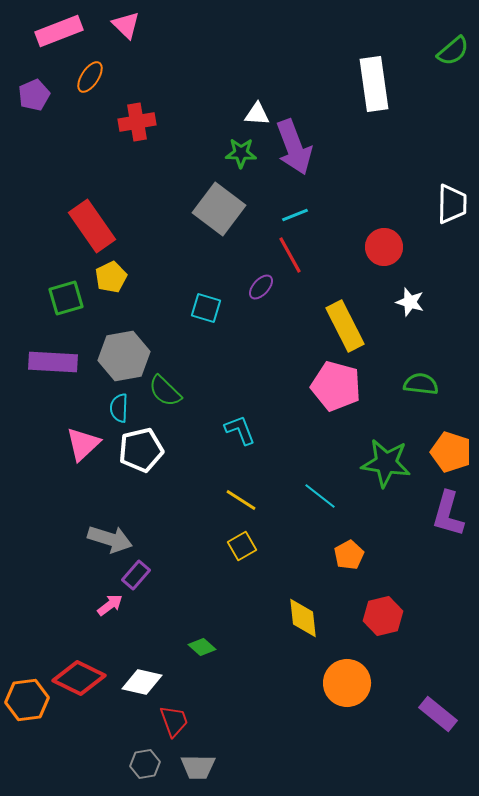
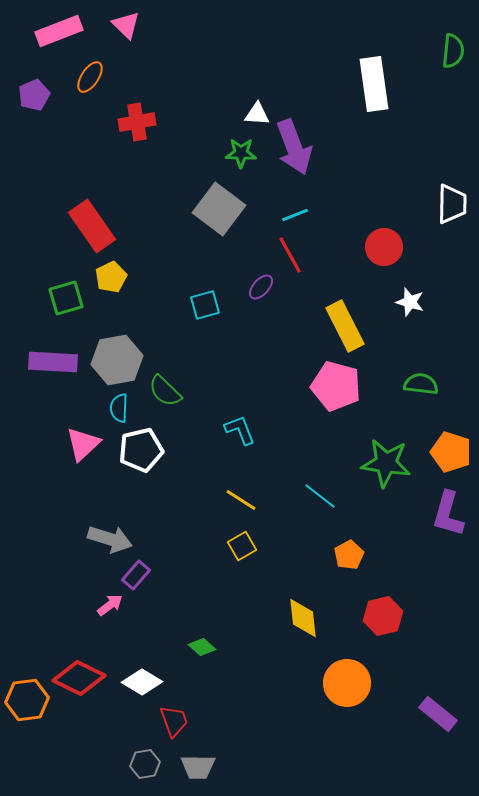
green semicircle at (453, 51): rotated 44 degrees counterclockwise
cyan square at (206, 308): moved 1 px left, 3 px up; rotated 32 degrees counterclockwise
gray hexagon at (124, 356): moved 7 px left, 4 px down
white diamond at (142, 682): rotated 18 degrees clockwise
